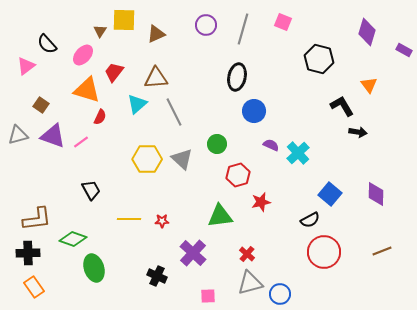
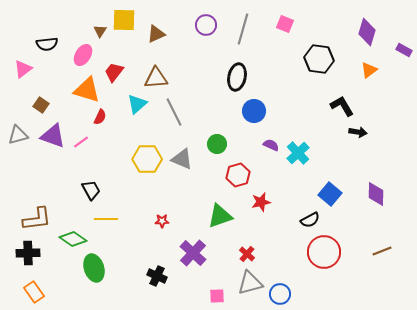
pink square at (283, 22): moved 2 px right, 2 px down
black semicircle at (47, 44): rotated 55 degrees counterclockwise
pink ellipse at (83, 55): rotated 10 degrees counterclockwise
black hexagon at (319, 59): rotated 8 degrees counterclockwise
pink triangle at (26, 66): moved 3 px left, 3 px down
orange triangle at (369, 85): moved 15 px up; rotated 30 degrees clockwise
gray triangle at (182, 159): rotated 20 degrees counterclockwise
green triangle at (220, 216): rotated 12 degrees counterclockwise
yellow line at (129, 219): moved 23 px left
green diamond at (73, 239): rotated 16 degrees clockwise
orange rectangle at (34, 287): moved 5 px down
pink square at (208, 296): moved 9 px right
